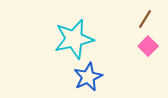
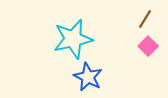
cyan star: moved 1 px left
blue star: rotated 20 degrees counterclockwise
